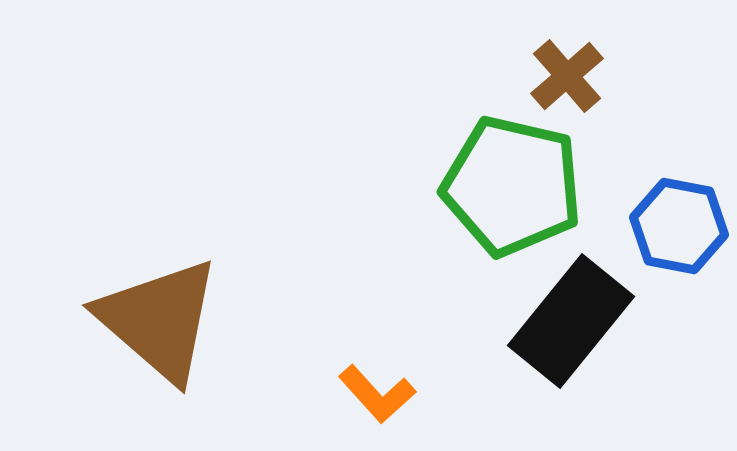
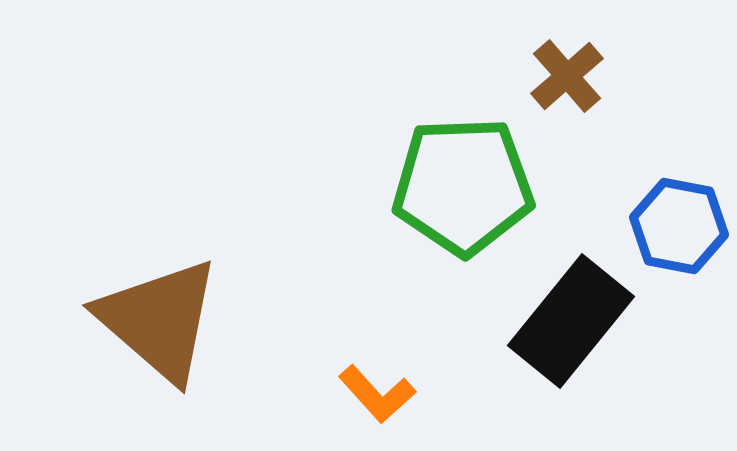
green pentagon: moved 49 px left; rotated 15 degrees counterclockwise
